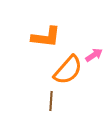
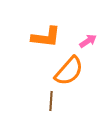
pink arrow: moved 6 px left, 14 px up
orange semicircle: moved 1 px right, 1 px down
